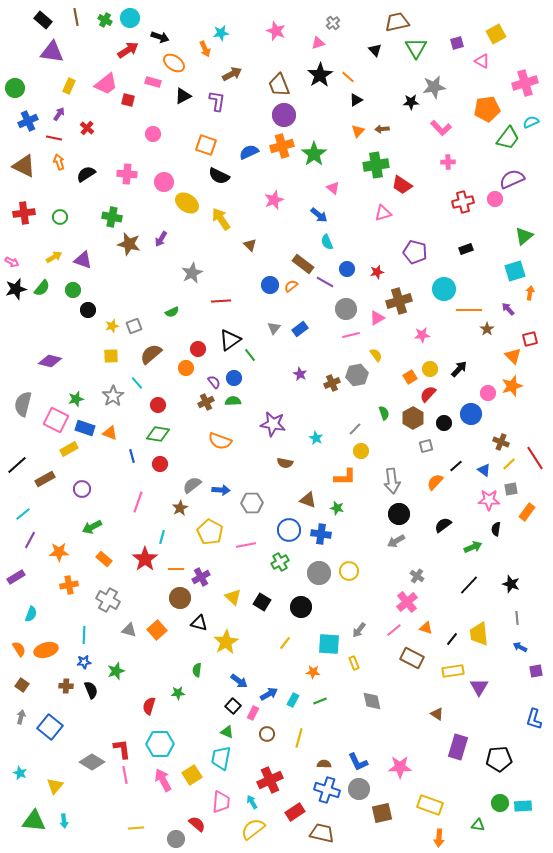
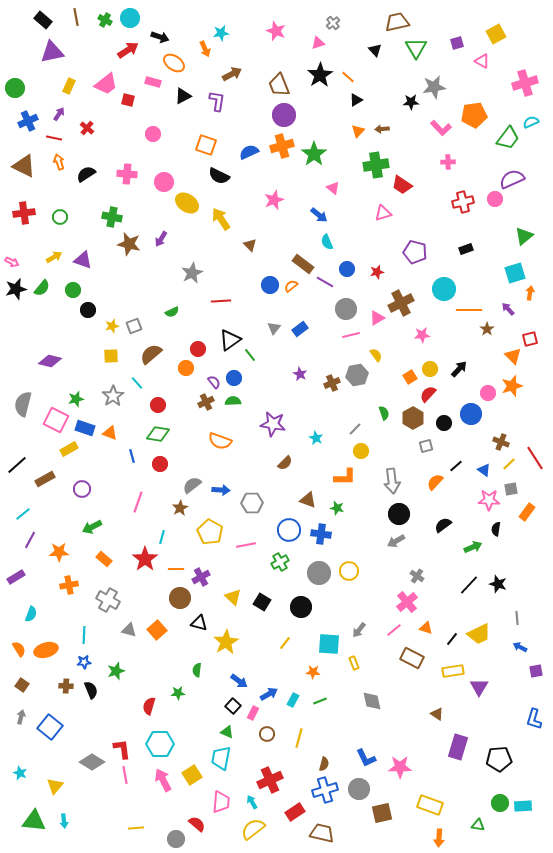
purple triangle at (52, 52): rotated 20 degrees counterclockwise
orange pentagon at (487, 109): moved 13 px left, 6 px down
cyan square at (515, 271): moved 2 px down
brown cross at (399, 301): moved 2 px right, 2 px down; rotated 10 degrees counterclockwise
brown semicircle at (285, 463): rotated 56 degrees counterclockwise
black star at (511, 584): moved 13 px left
yellow trapezoid at (479, 634): rotated 110 degrees counterclockwise
blue L-shape at (358, 762): moved 8 px right, 4 px up
brown semicircle at (324, 764): rotated 104 degrees clockwise
blue cross at (327, 790): moved 2 px left; rotated 35 degrees counterclockwise
